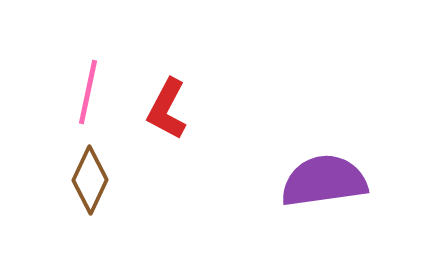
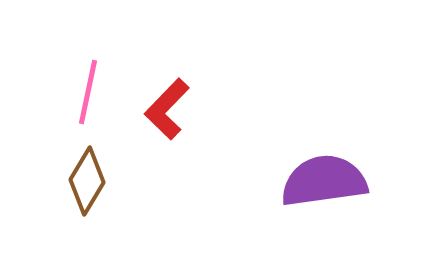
red L-shape: rotated 16 degrees clockwise
brown diamond: moved 3 px left, 1 px down; rotated 6 degrees clockwise
